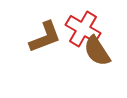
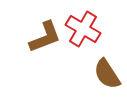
brown semicircle: moved 10 px right, 23 px down
